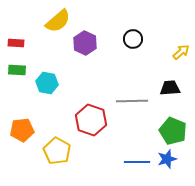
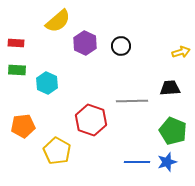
black circle: moved 12 px left, 7 px down
yellow arrow: rotated 24 degrees clockwise
cyan hexagon: rotated 15 degrees clockwise
orange pentagon: moved 1 px right, 4 px up
blue star: moved 3 px down
